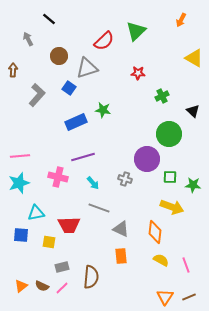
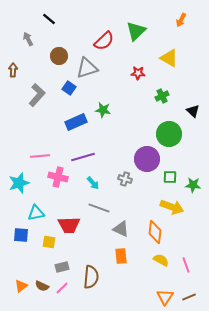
yellow triangle at (194, 58): moved 25 px left
pink line at (20, 156): moved 20 px right
